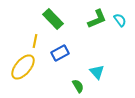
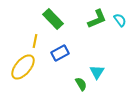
cyan triangle: rotated 14 degrees clockwise
green semicircle: moved 3 px right, 2 px up
